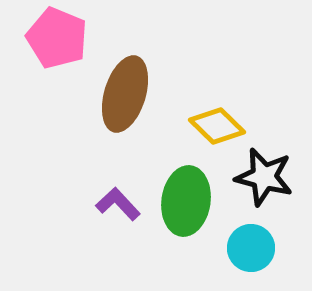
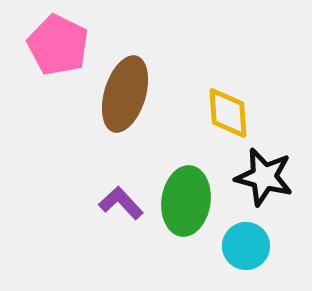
pink pentagon: moved 1 px right, 7 px down; rotated 4 degrees clockwise
yellow diamond: moved 11 px right, 13 px up; rotated 42 degrees clockwise
purple L-shape: moved 3 px right, 1 px up
cyan circle: moved 5 px left, 2 px up
